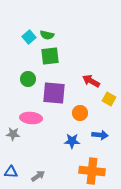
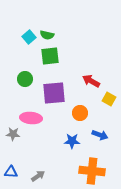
green circle: moved 3 px left
purple square: rotated 10 degrees counterclockwise
blue arrow: rotated 14 degrees clockwise
